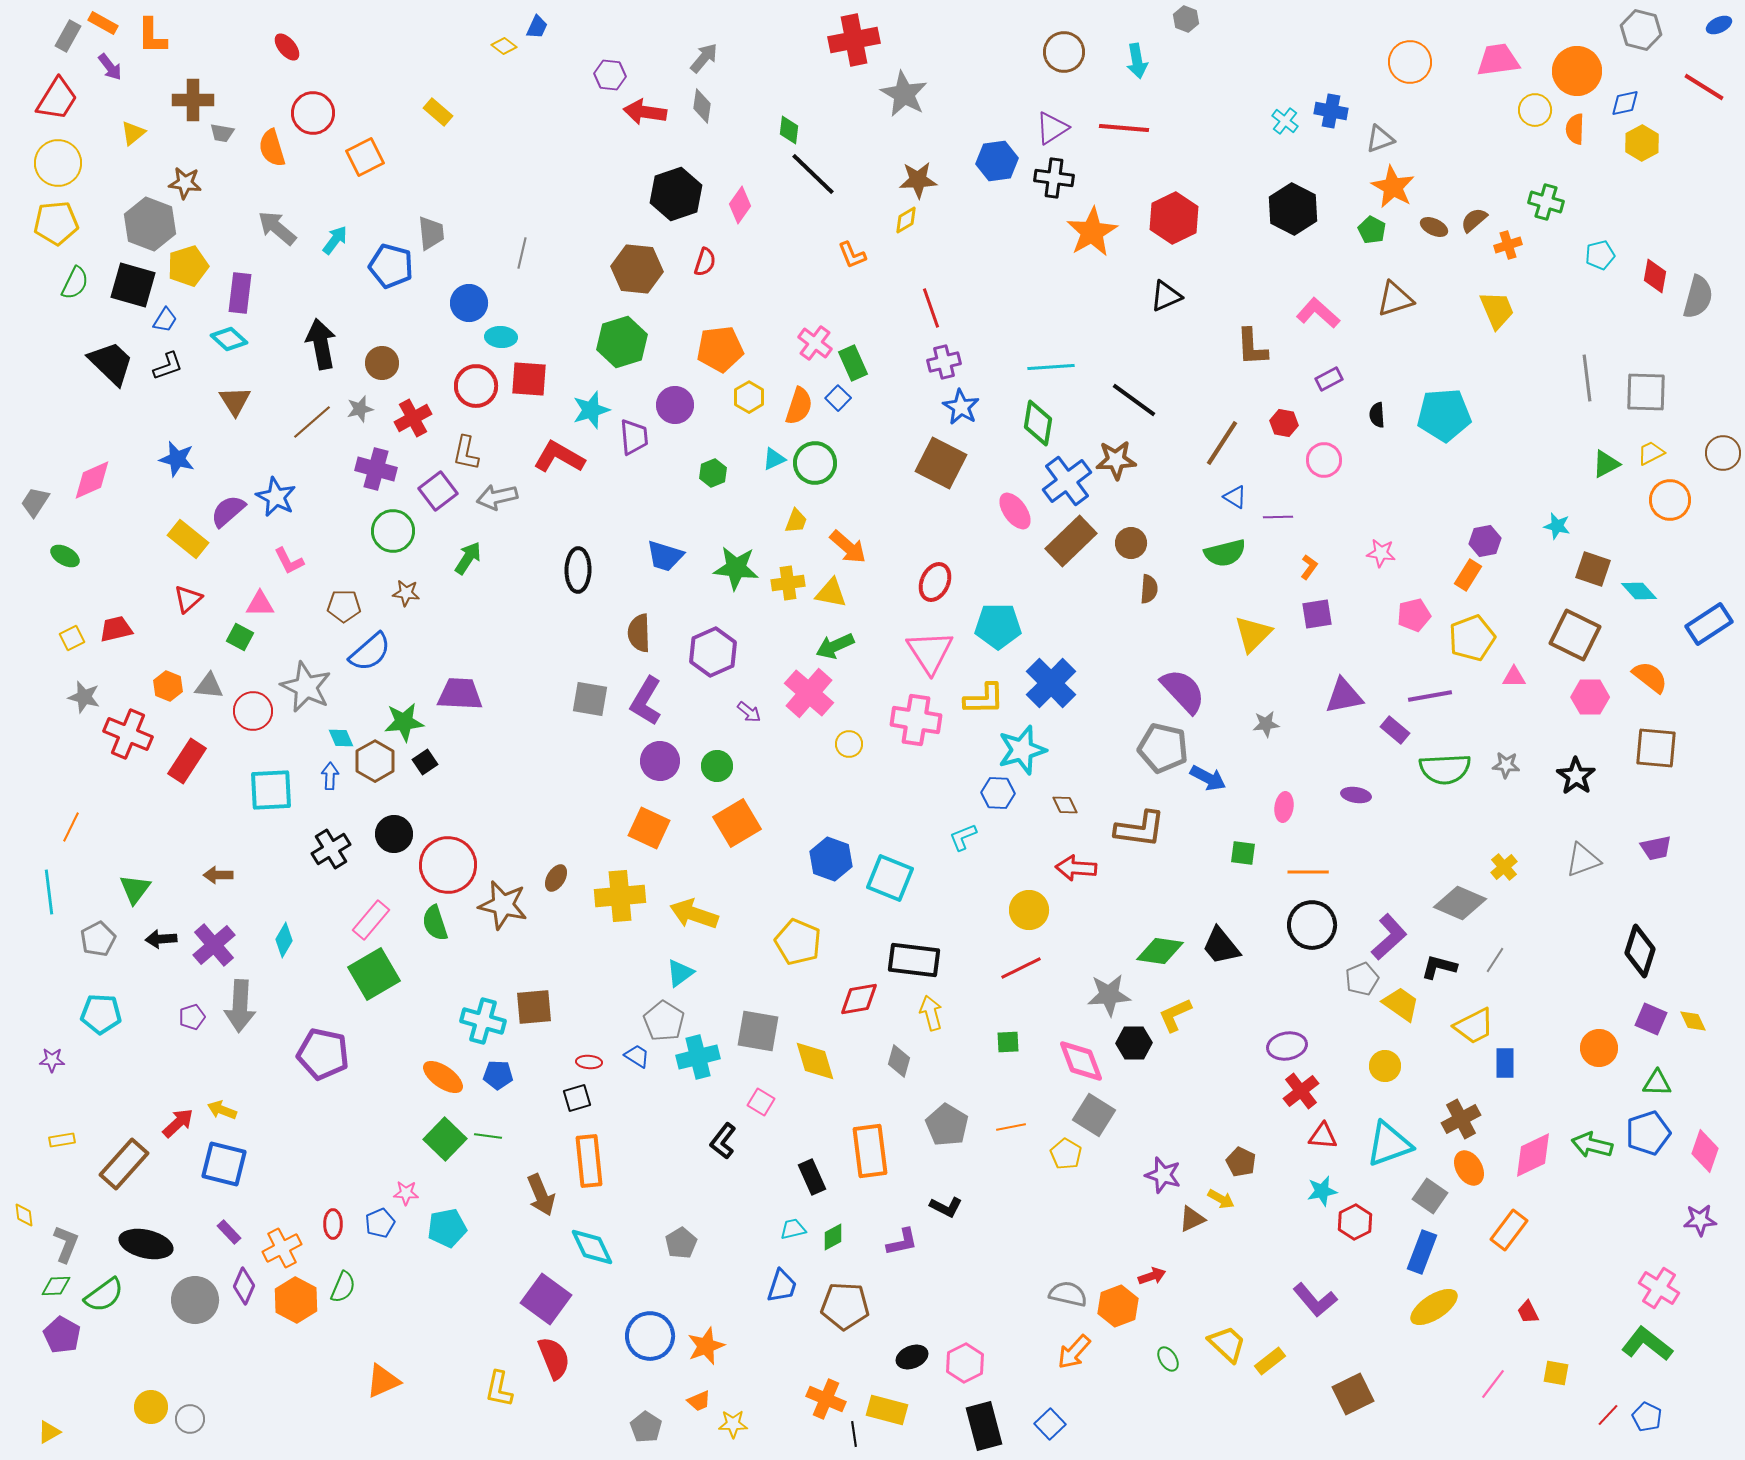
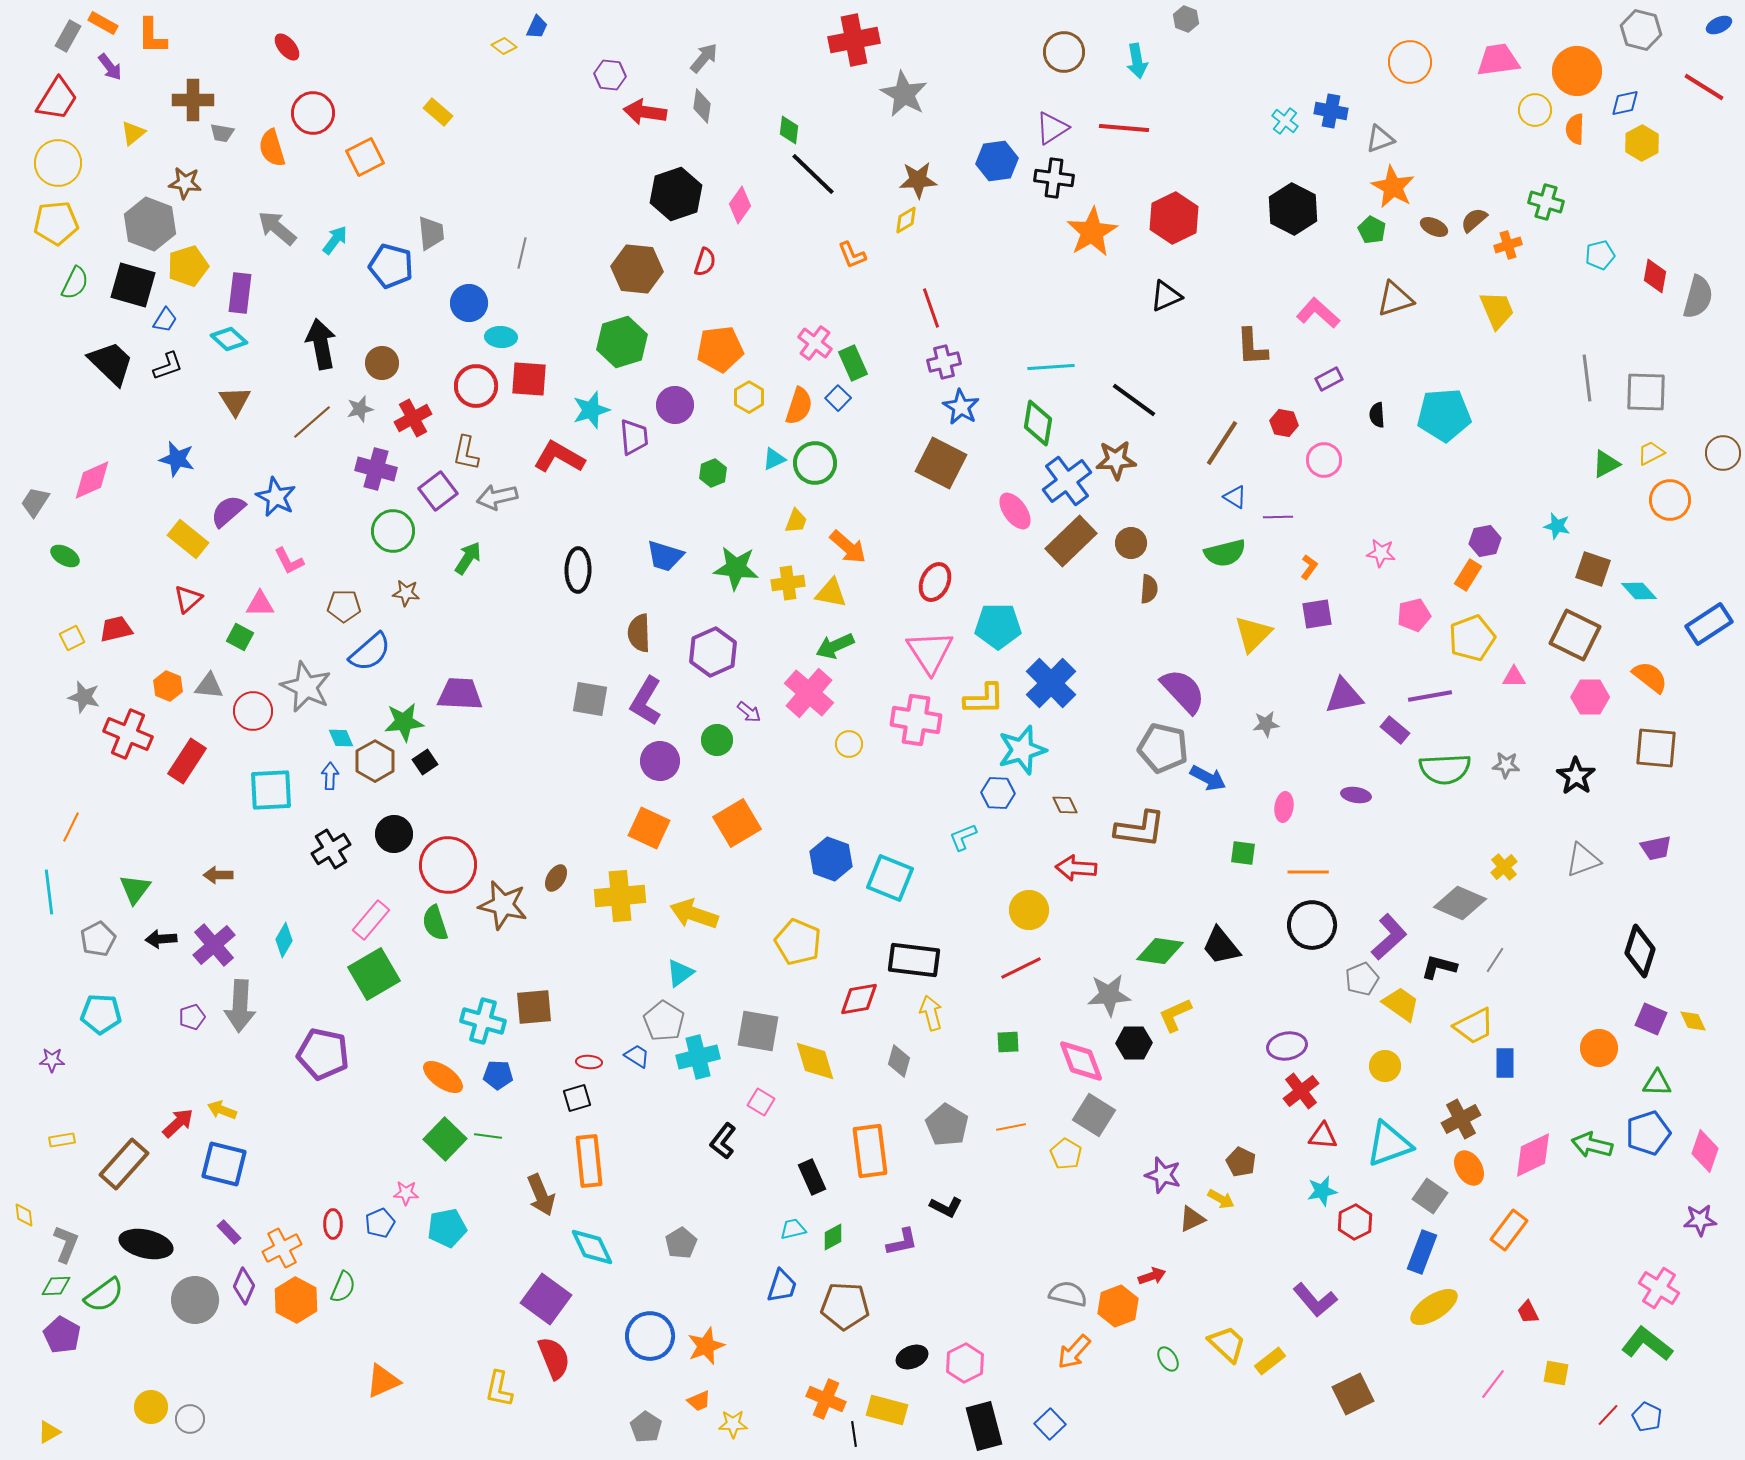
green circle at (717, 766): moved 26 px up
